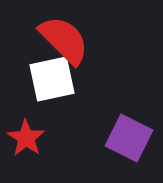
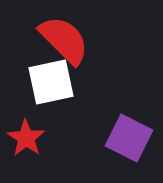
white square: moved 1 px left, 3 px down
